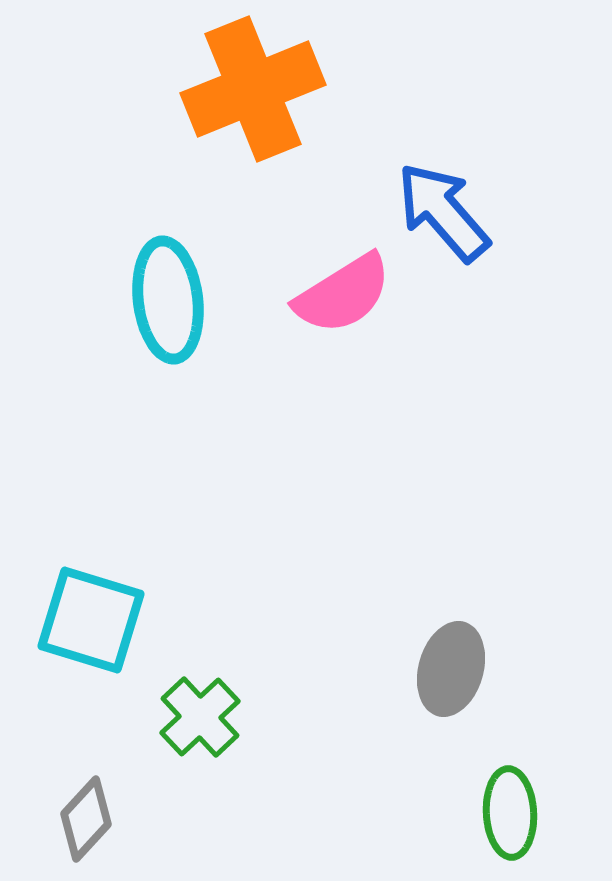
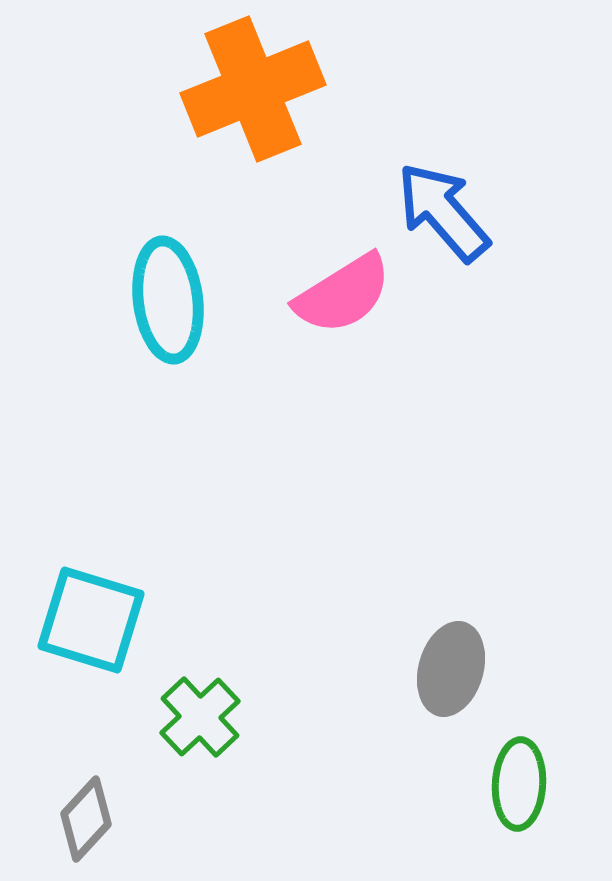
green ellipse: moved 9 px right, 29 px up; rotated 6 degrees clockwise
